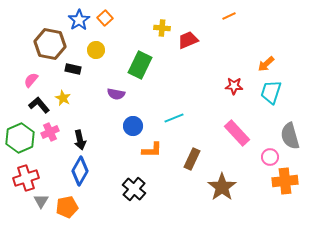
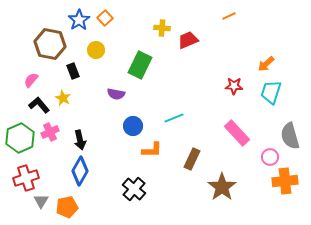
black rectangle: moved 2 px down; rotated 56 degrees clockwise
